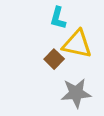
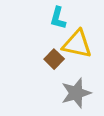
gray star: rotated 12 degrees counterclockwise
